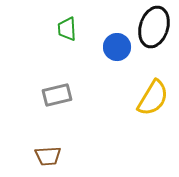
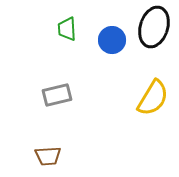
blue circle: moved 5 px left, 7 px up
